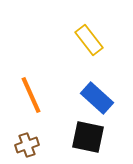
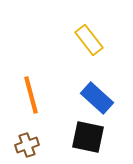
orange line: rotated 9 degrees clockwise
